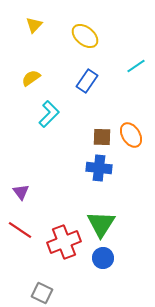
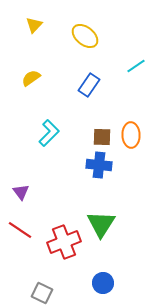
blue rectangle: moved 2 px right, 4 px down
cyan L-shape: moved 19 px down
orange ellipse: rotated 30 degrees clockwise
blue cross: moved 3 px up
blue circle: moved 25 px down
